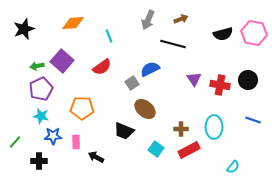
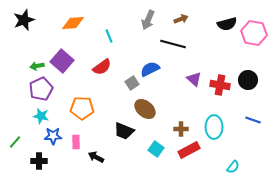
black star: moved 9 px up
black semicircle: moved 4 px right, 10 px up
purple triangle: rotated 14 degrees counterclockwise
